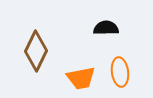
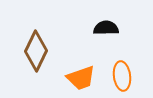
orange ellipse: moved 2 px right, 4 px down
orange trapezoid: rotated 8 degrees counterclockwise
